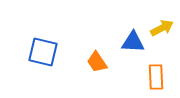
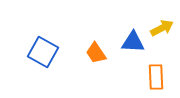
blue square: rotated 16 degrees clockwise
orange trapezoid: moved 1 px left, 9 px up
